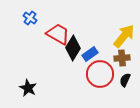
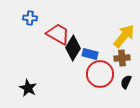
blue cross: rotated 32 degrees counterclockwise
blue rectangle: rotated 49 degrees clockwise
black semicircle: moved 1 px right, 2 px down
